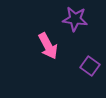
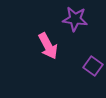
purple square: moved 3 px right
